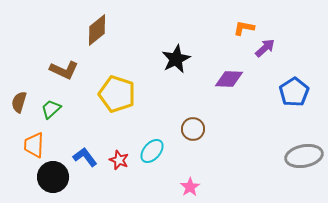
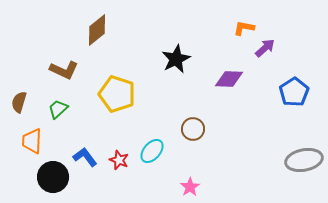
green trapezoid: moved 7 px right
orange trapezoid: moved 2 px left, 4 px up
gray ellipse: moved 4 px down
